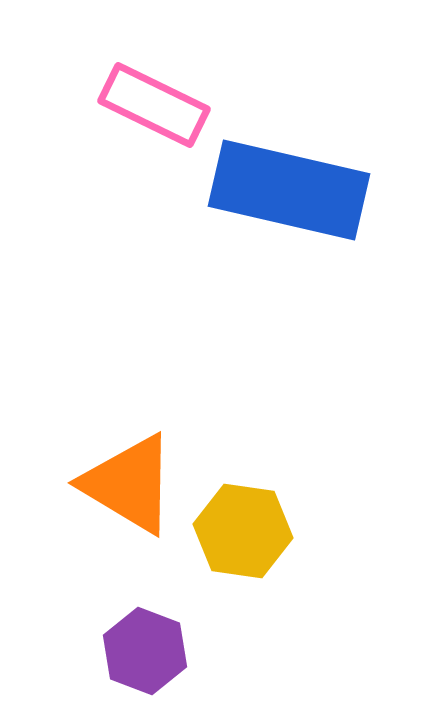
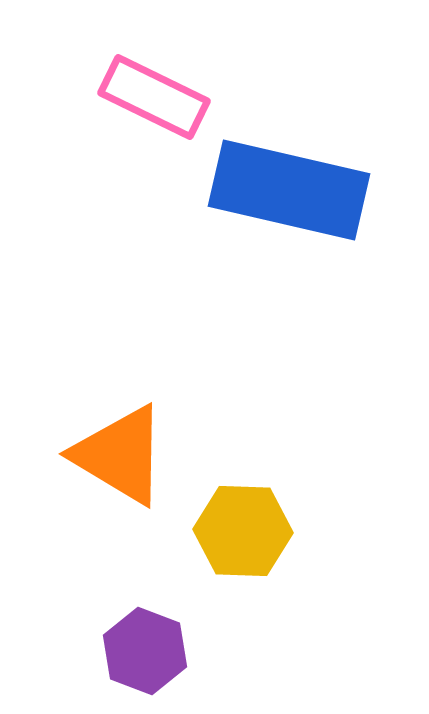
pink rectangle: moved 8 px up
orange triangle: moved 9 px left, 29 px up
yellow hexagon: rotated 6 degrees counterclockwise
